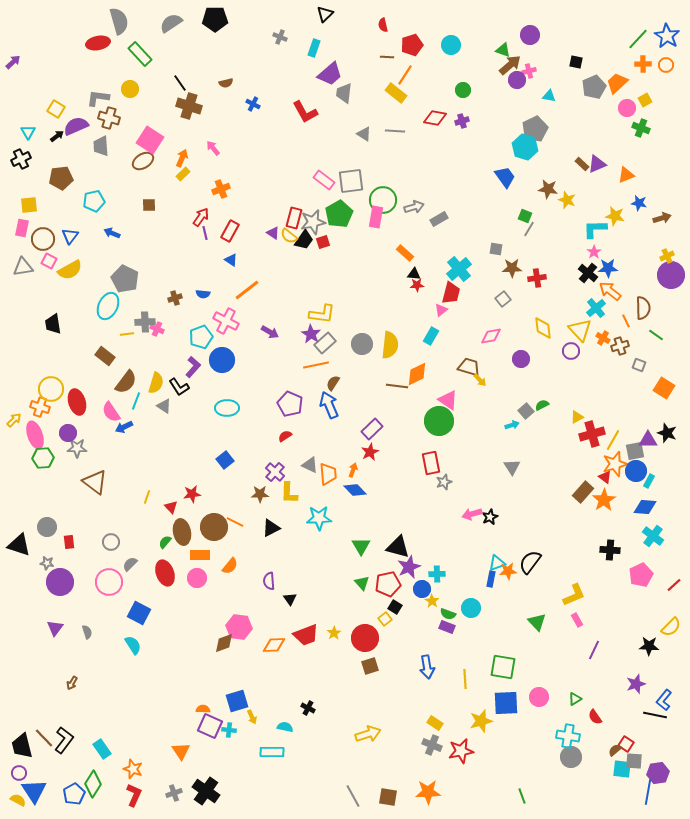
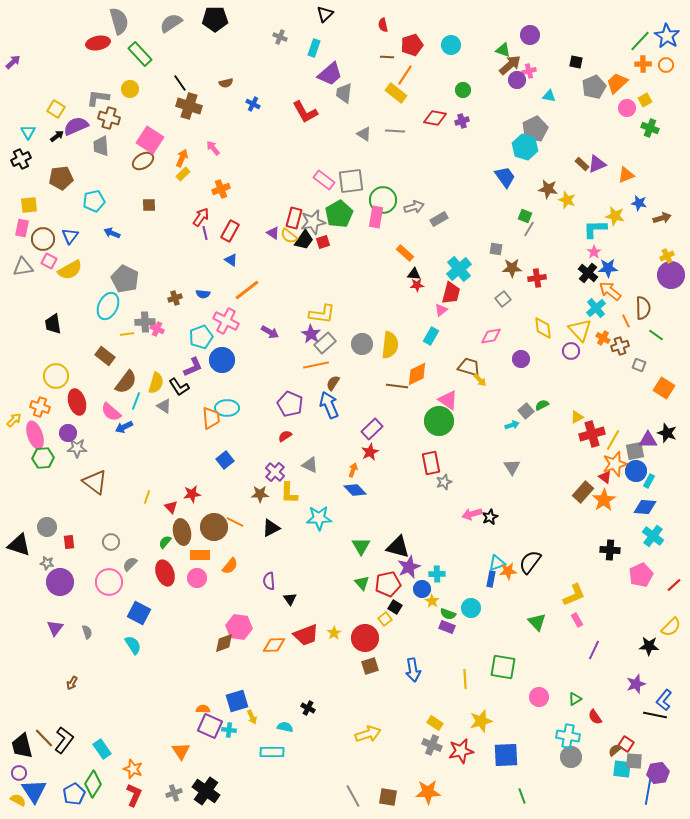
green line at (638, 39): moved 2 px right, 2 px down
green cross at (641, 128): moved 9 px right
purple L-shape at (193, 367): rotated 25 degrees clockwise
yellow circle at (51, 389): moved 5 px right, 13 px up
pink semicircle at (111, 412): rotated 15 degrees counterclockwise
orange trapezoid at (328, 474): moved 117 px left, 56 px up
blue arrow at (427, 667): moved 14 px left, 3 px down
blue square at (506, 703): moved 52 px down
